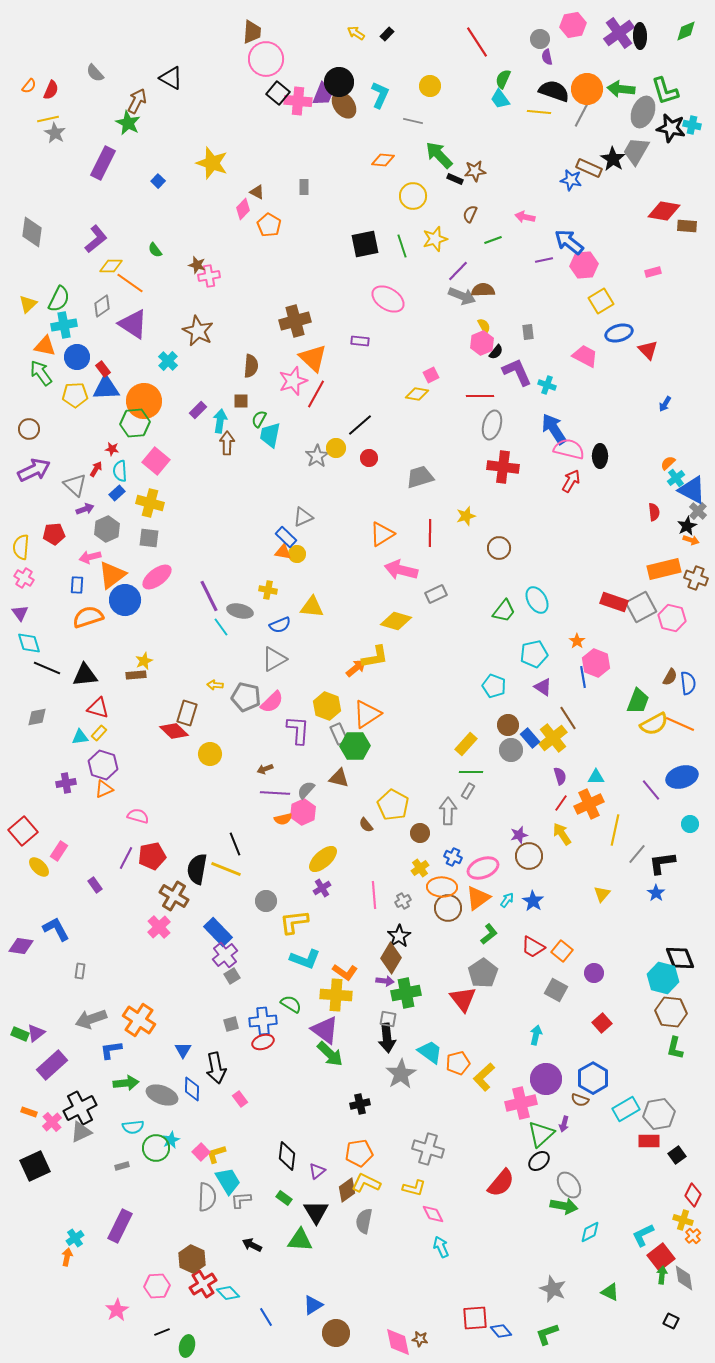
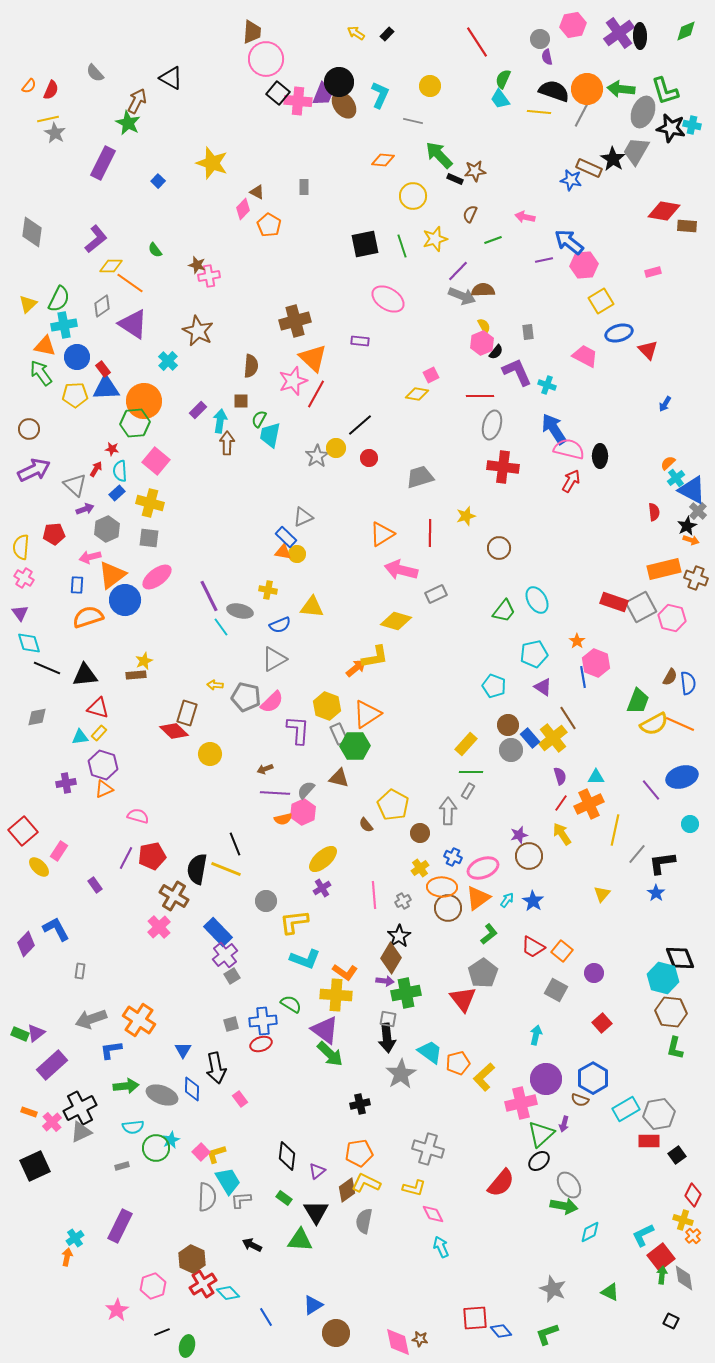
purple diamond at (21, 946): moved 5 px right, 2 px up; rotated 55 degrees counterclockwise
red ellipse at (263, 1042): moved 2 px left, 2 px down
green arrow at (126, 1083): moved 3 px down
pink hexagon at (157, 1286): moved 4 px left; rotated 15 degrees counterclockwise
